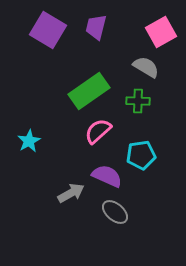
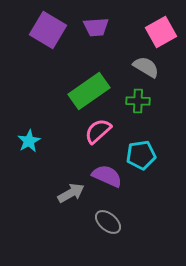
purple trapezoid: rotated 108 degrees counterclockwise
gray ellipse: moved 7 px left, 10 px down
